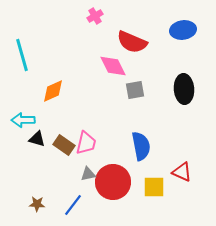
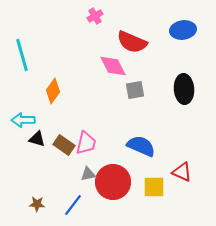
orange diamond: rotated 30 degrees counterclockwise
blue semicircle: rotated 56 degrees counterclockwise
